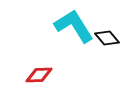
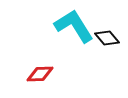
red diamond: moved 1 px right, 1 px up
